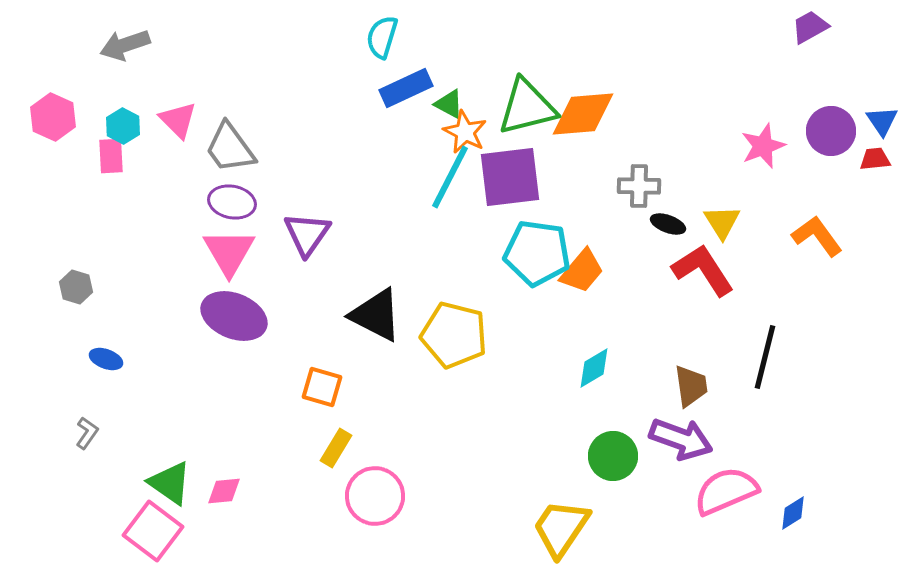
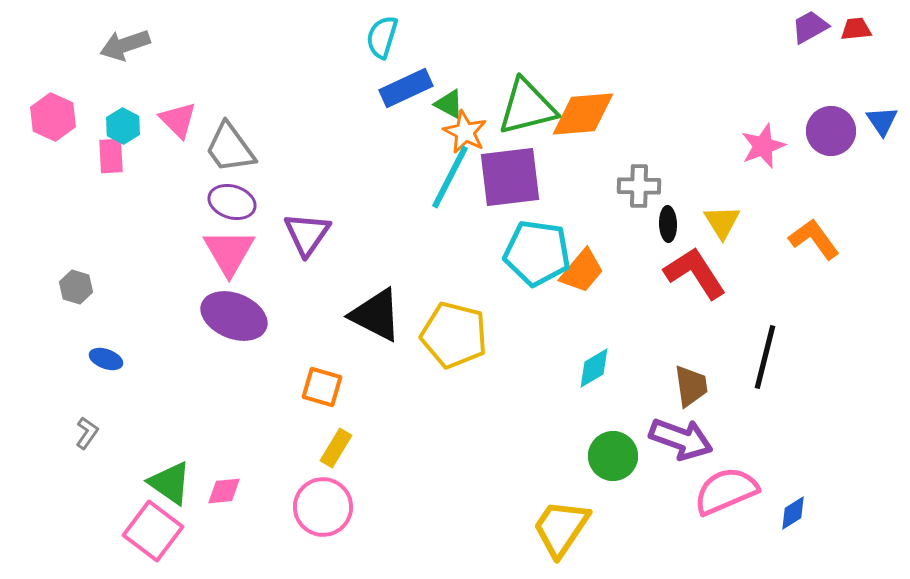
red trapezoid at (875, 159): moved 19 px left, 130 px up
purple ellipse at (232, 202): rotated 6 degrees clockwise
black ellipse at (668, 224): rotated 68 degrees clockwise
orange L-shape at (817, 236): moved 3 px left, 3 px down
red L-shape at (703, 270): moved 8 px left, 3 px down
pink circle at (375, 496): moved 52 px left, 11 px down
